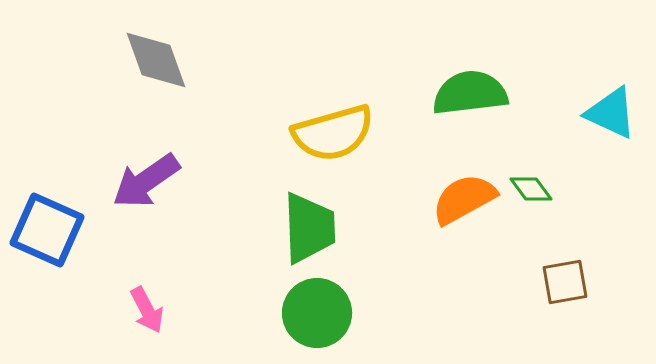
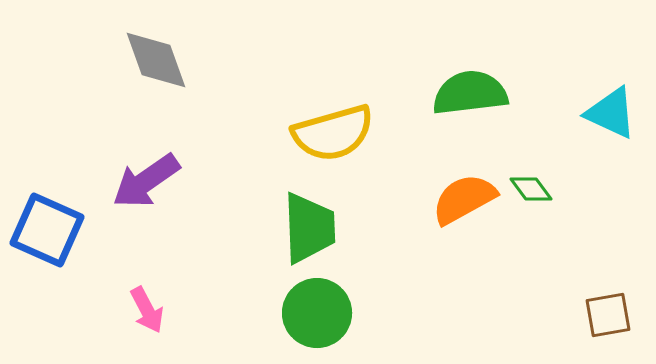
brown square: moved 43 px right, 33 px down
